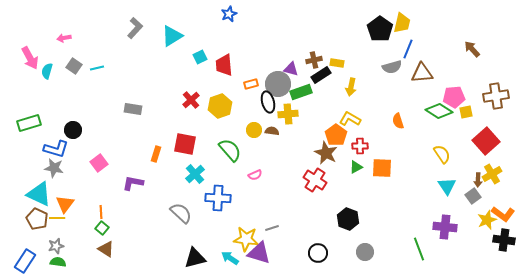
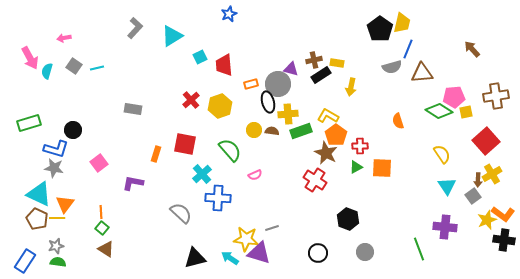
green rectangle at (301, 92): moved 39 px down
yellow L-shape at (350, 119): moved 22 px left, 3 px up
cyan cross at (195, 174): moved 7 px right
